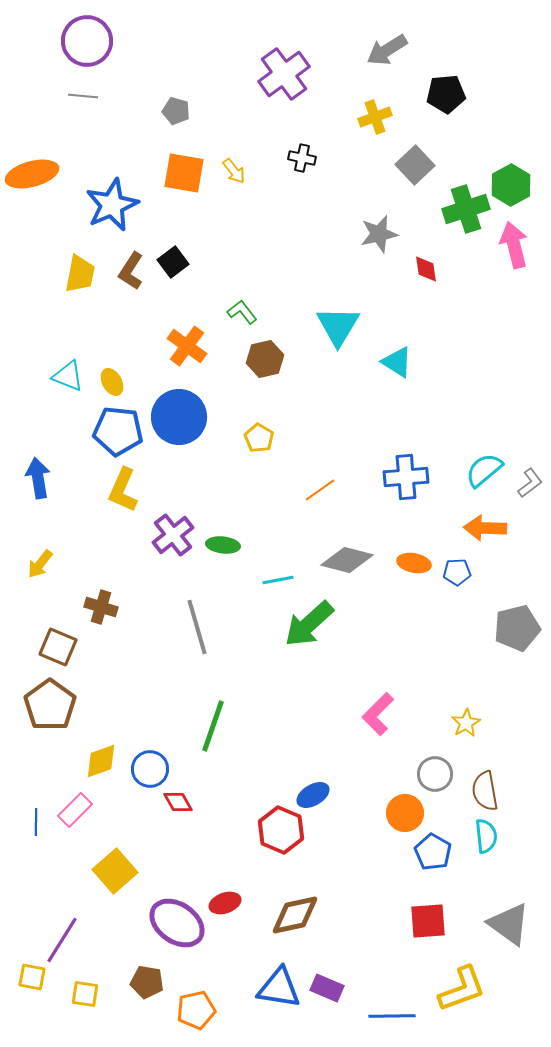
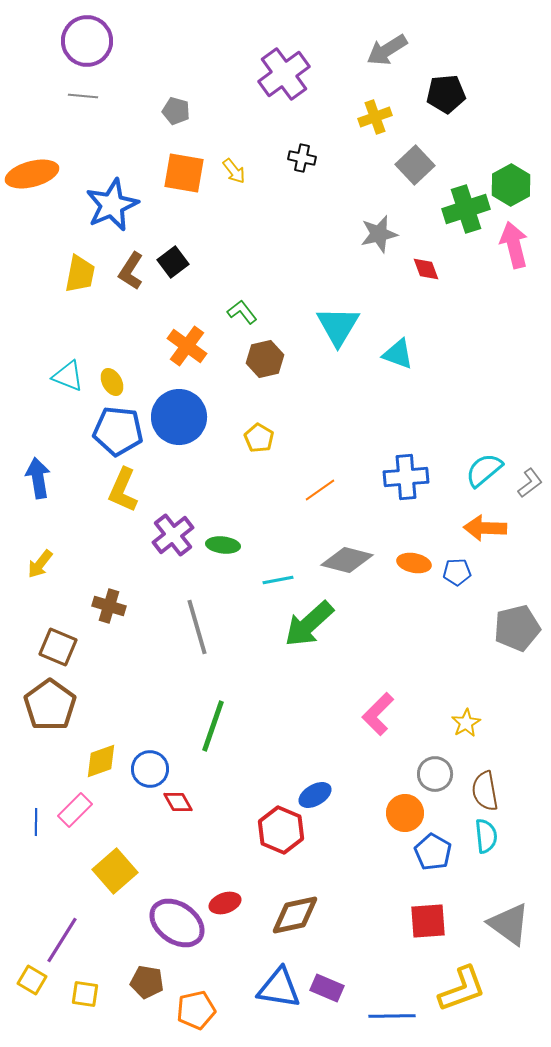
red diamond at (426, 269): rotated 12 degrees counterclockwise
cyan triangle at (397, 362): moved 1 px right, 8 px up; rotated 12 degrees counterclockwise
brown cross at (101, 607): moved 8 px right, 1 px up
blue ellipse at (313, 795): moved 2 px right
yellow square at (32, 977): moved 3 px down; rotated 20 degrees clockwise
